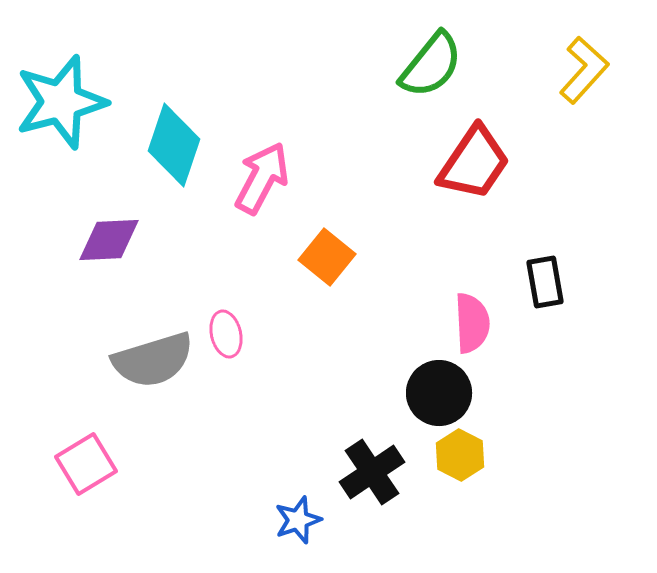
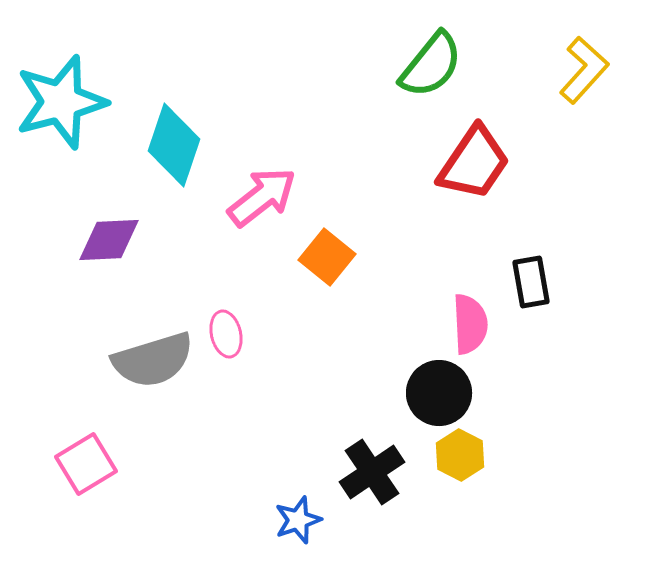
pink arrow: moved 19 px down; rotated 24 degrees clockwise
black rectangle: moved 14 px left
pink semicircle: moved 2 px left, 1 px down
